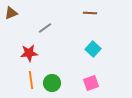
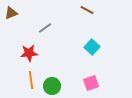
brown line: moved 3 px left, 3 px up; rotated 24 degrees clockwise
cyan square: moved 1 px left, 2 px up
green circle: moved 3 px down
